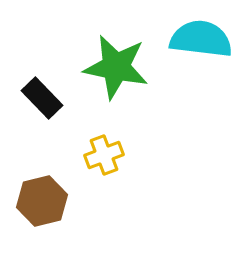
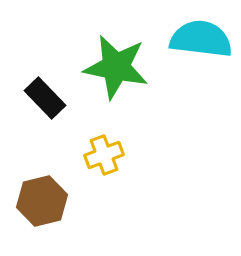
black rectangle: moved 3 px right
